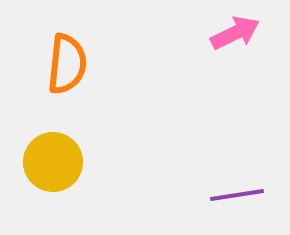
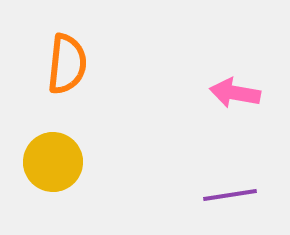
pink arrow: moved 60 px down; rotated 144 degrees counterclockwise
purple line: moved 7 px left
